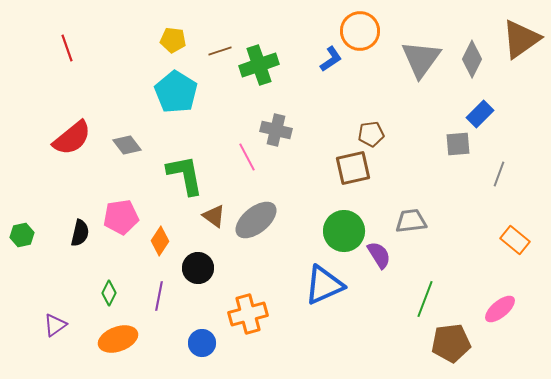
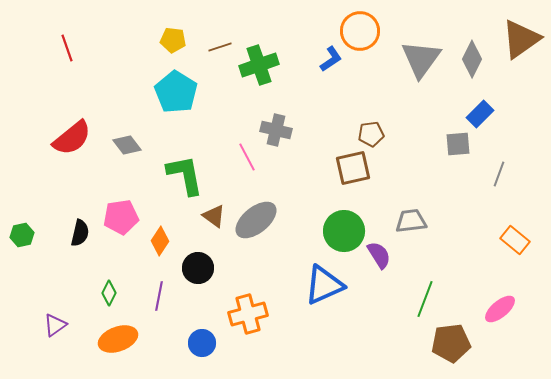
brown line at (220, 51): moved 4 px up
